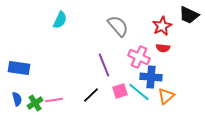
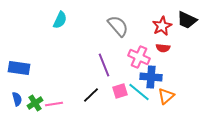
black trapezoid: moved 2 px left, 5 px down
pink line: moved 4 px down
